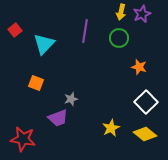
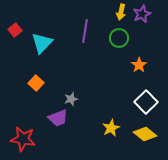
cyan triangle: moved 2 px left, 1 px up
orange star: moved 2 px up; rotated 21 degrees clockwise
orange square: rotated 21 degrees clockwise
